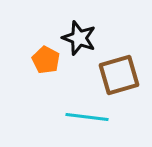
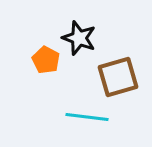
brown square: moved 1 px left, 2 px down
